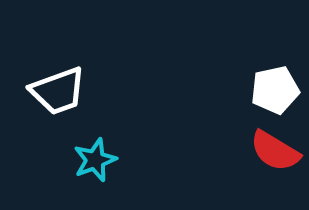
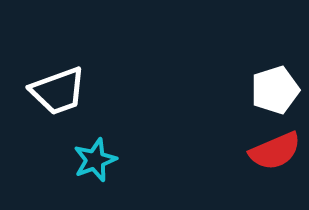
white pentagon: rotated 6 degrees counterclockwise
red semicircle: rotated 54 degrees counterclockwise
